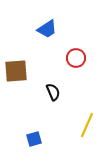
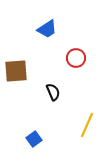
blue square: rotated 21 degrees counterclockwise
